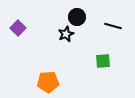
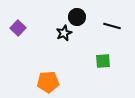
black line: moved 1 px left
black star: moved 2 px left, 1 px up
